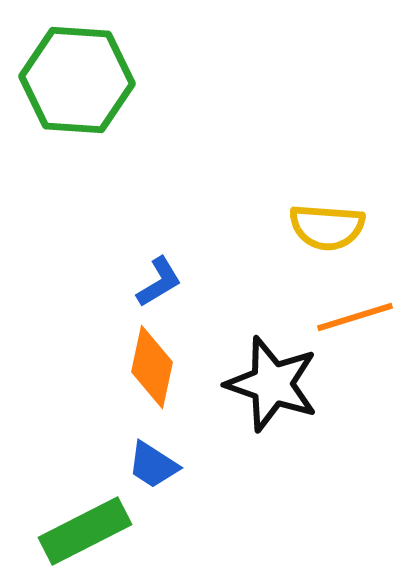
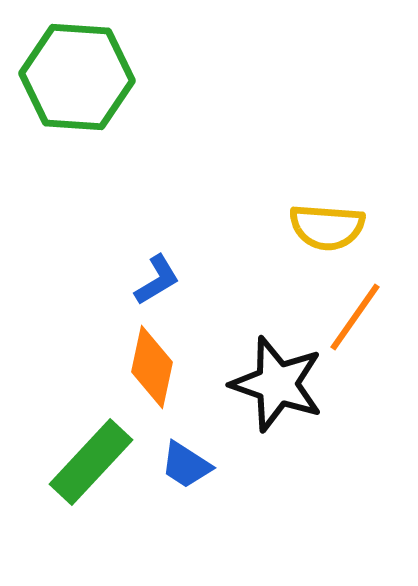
green hexagon: moved 3 px up
blue L-shape: moved 2 px left, 2 px up
orange line: rotated 38 degrees counterclockwise
black star: moved 5 px right
blue trapezoid: moved 33 px right
green rectangle: moved 6 px right, 69 px up; rotated 20 degrees counterclockwise
